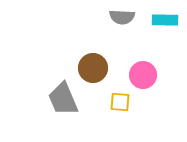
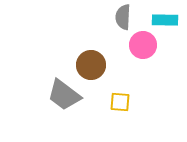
gray semicircle: moved 1 px right; rotated 90 degrees clockwise
brown circle: moved 2 px left, 3 px up
pink circle: moved 30 px up
gray trapezoid: moved 1 px right, 4 px up; rotated 30 degrees counterclockwise
